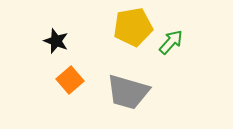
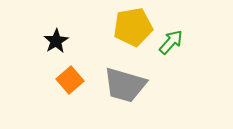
black star: rotated 20 degrees clockwise
gray trapezoid: moved 3 px left, 7 px up
